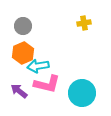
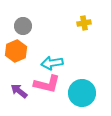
orange hexagon: moved 7 px left, 2 px up
cyan arrow: moved 14 px right, 3 px up
